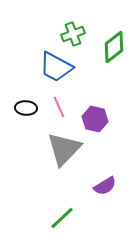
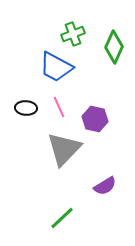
green diamond: rotated 28 degrees counterclockwise
